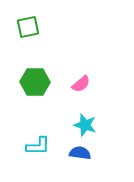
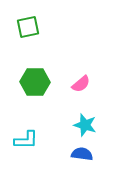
cyan L-shape: moved 12 px left, 6 px up
blue semicircle: moved 2 px right, 1 px down
